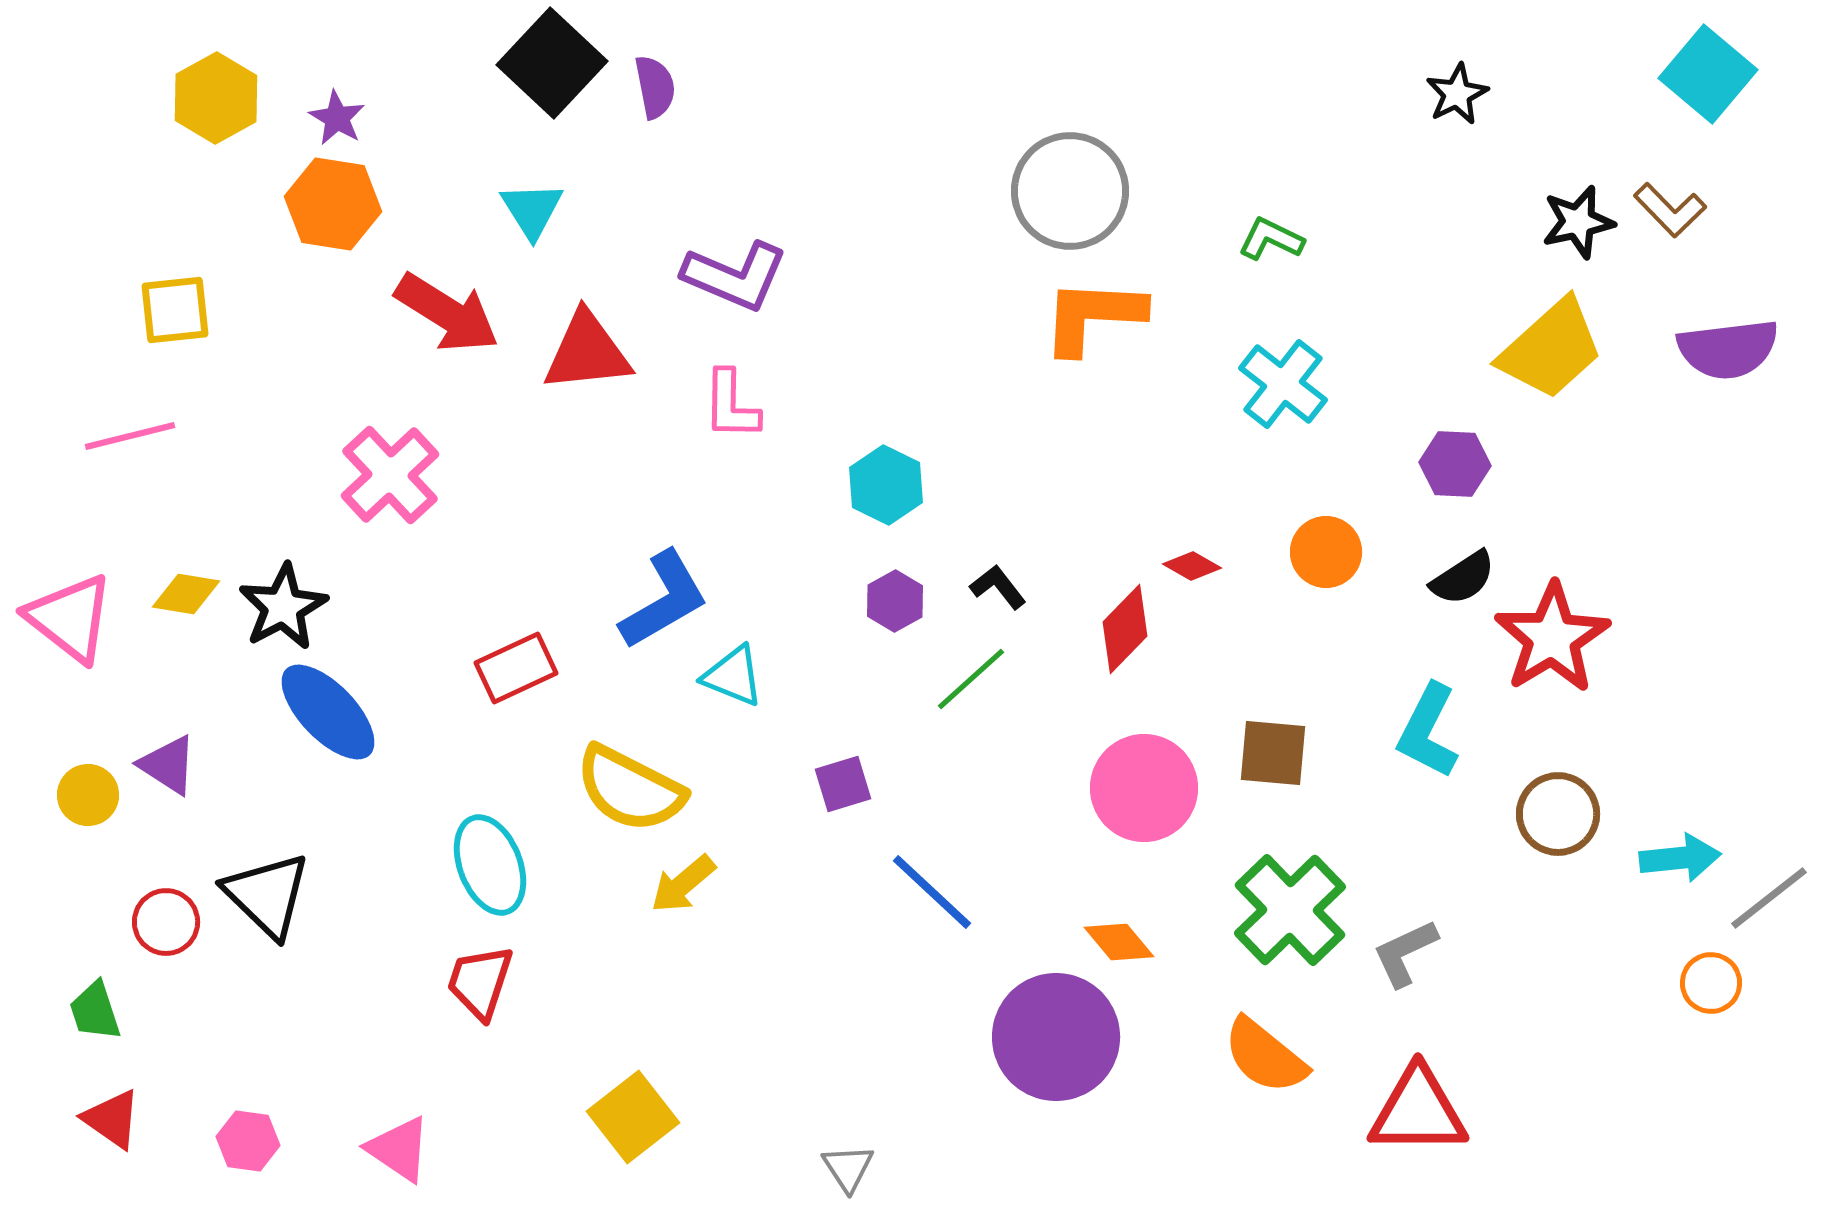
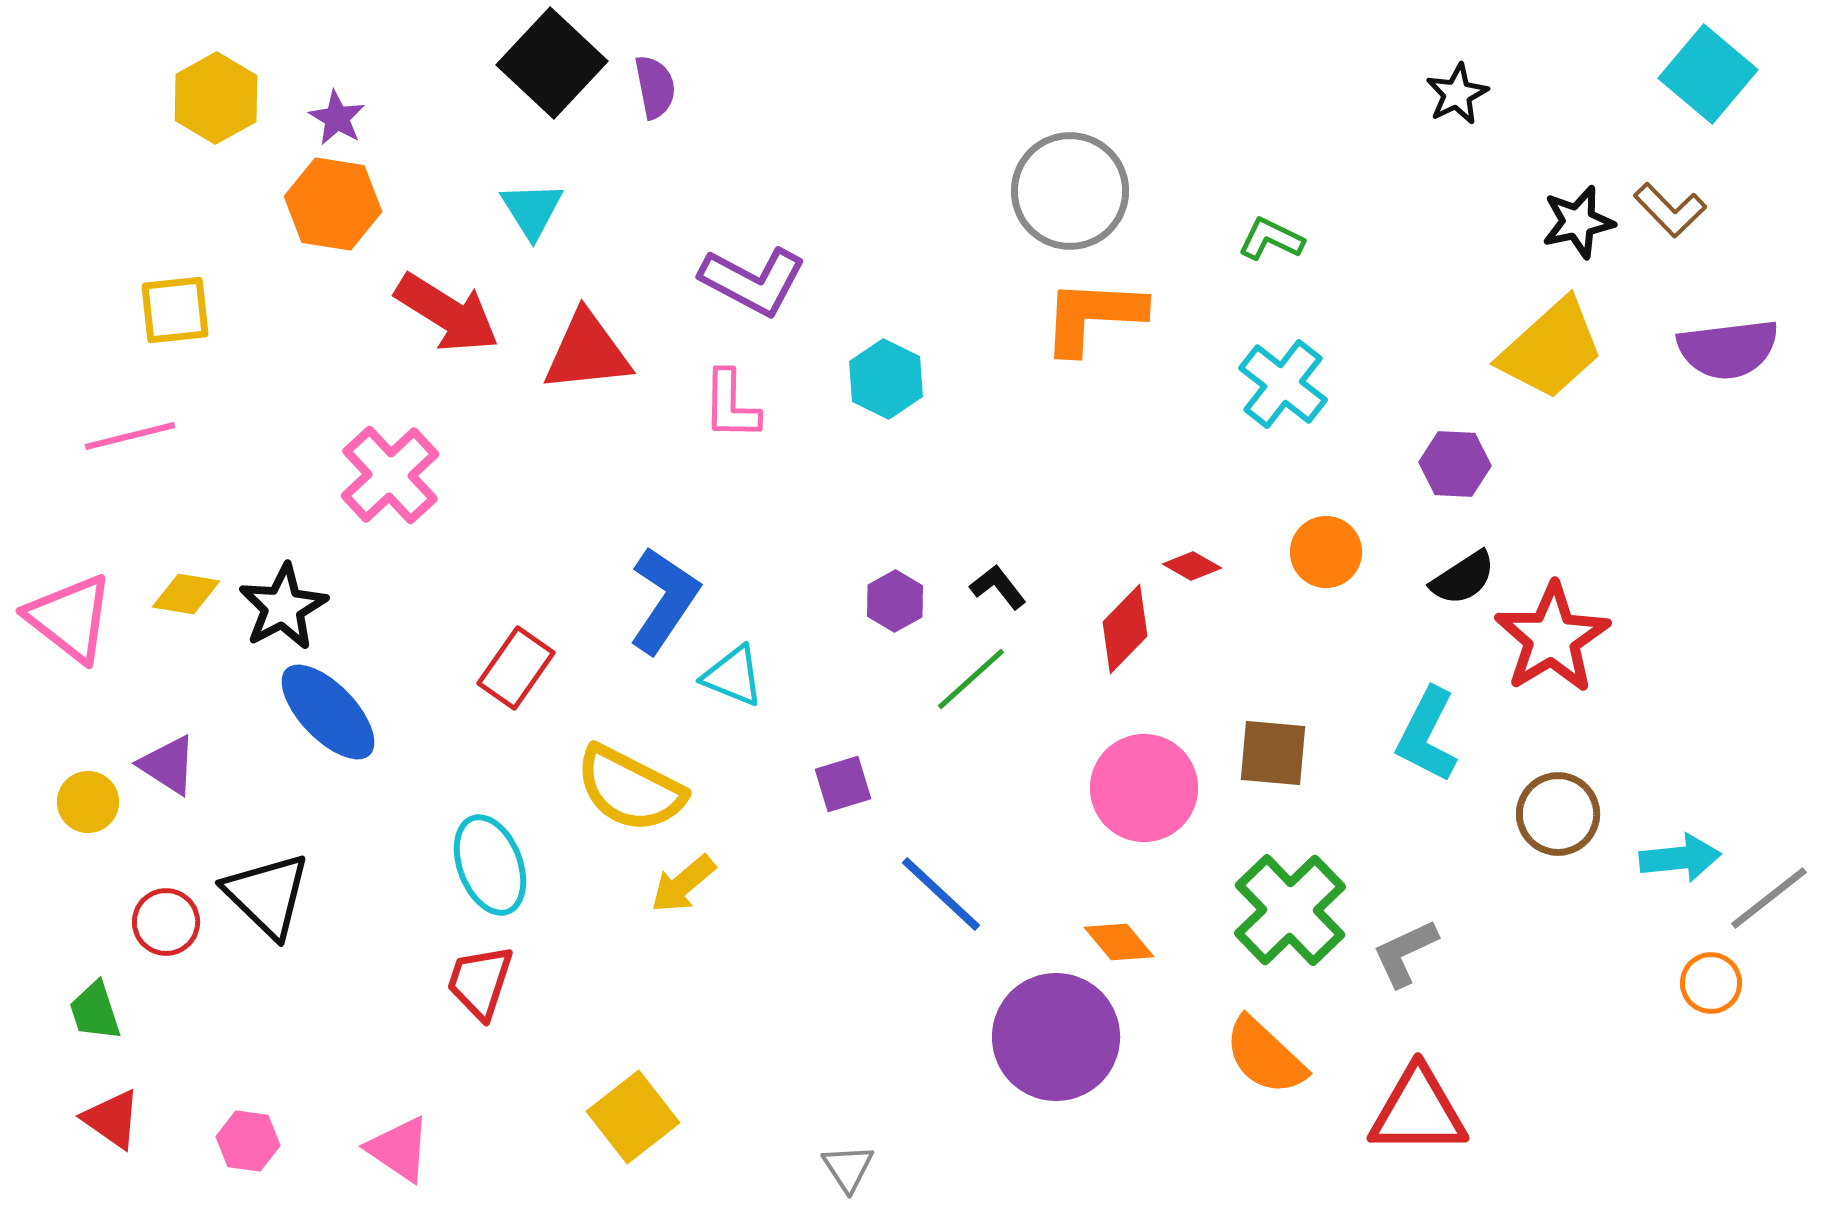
purple L-shape at (735, 276): moved 18 px right, 5 px down; rotated 5 degrees clockwise
cyan hexagon at (886, 485): moved 106 px up
blue L-shape at (664, 600): rotated 26 degrees counterclockwise
red rectangle at (516, 668): rotated 30 degrees counterclockwise
cyan L-shape at (1428, 731): moved 1 px left, 4 px down
yellow circle at (88, 795): moved 7 px down
blue line at (932, 892): moved 9 px right, 2 px down
orange semicircle at (1265, 1056): rotated 4 degrees clockwise
